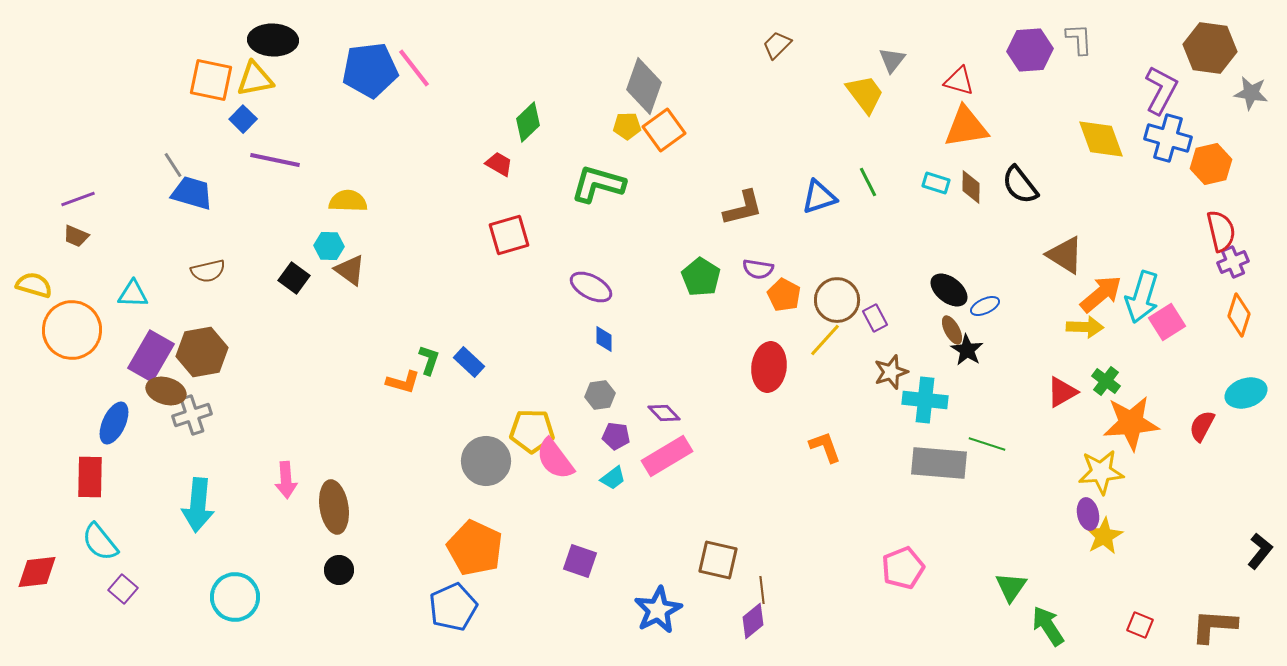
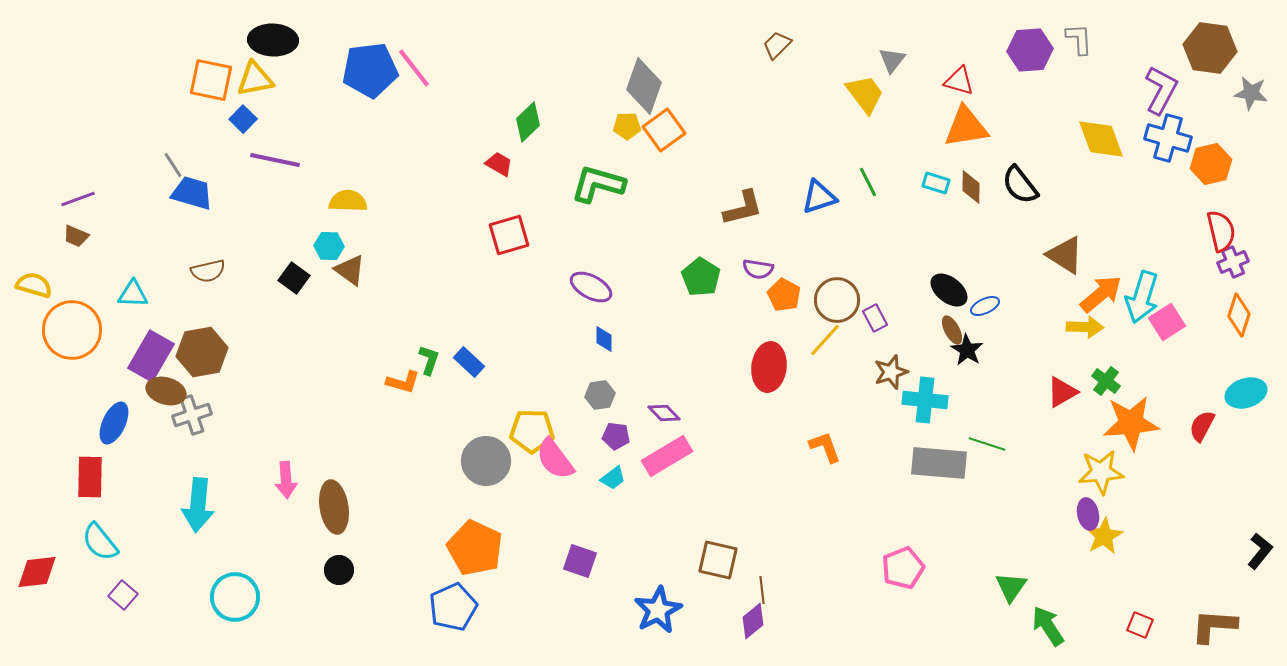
purple square at (123, 589): moved 6 px down
